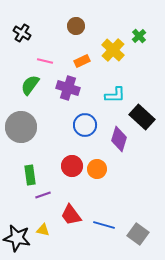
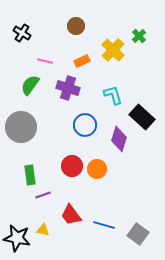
cyan L-shape: moved 2 px left; rotated 105 degrees counterclockwise
